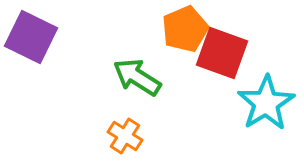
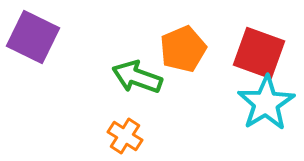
orange pentagon: moved 2 px left, 20 px down
purple square: moved 2 px right
red square: moved 37 px right
green arrow: rotated 12 degrees counterclockwise
